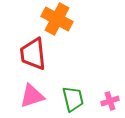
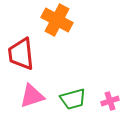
orange cross: moved 1 px down
red trapezoid: moved 12 px left
green trapezoid: rotated 88 degrees clockwise
